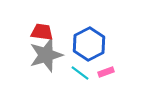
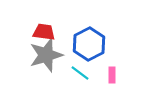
red trapezoid: moved 2 px right
pink rectangle: moved 6 px right, 3 px down; rotated 70 degrees counterclockwise
